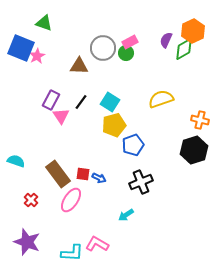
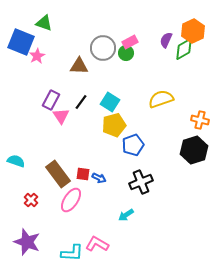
blue square: moved 6 px up
